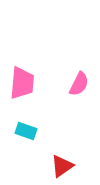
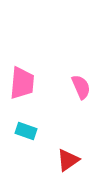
pink semicircle: moved 2 px right, 3 px down; rotated 50 degrees counterclockwise
red triangle: moved 6 px right, 6 px up
